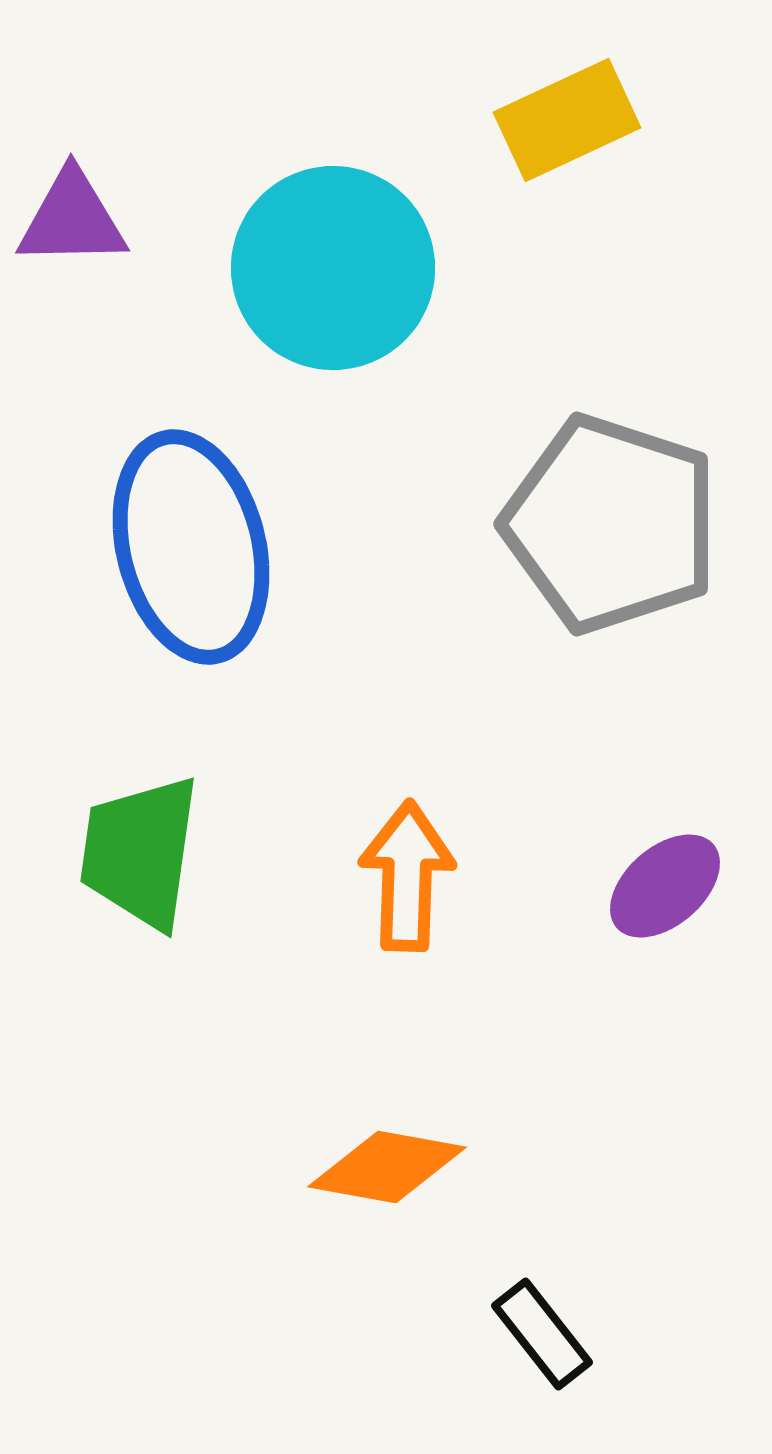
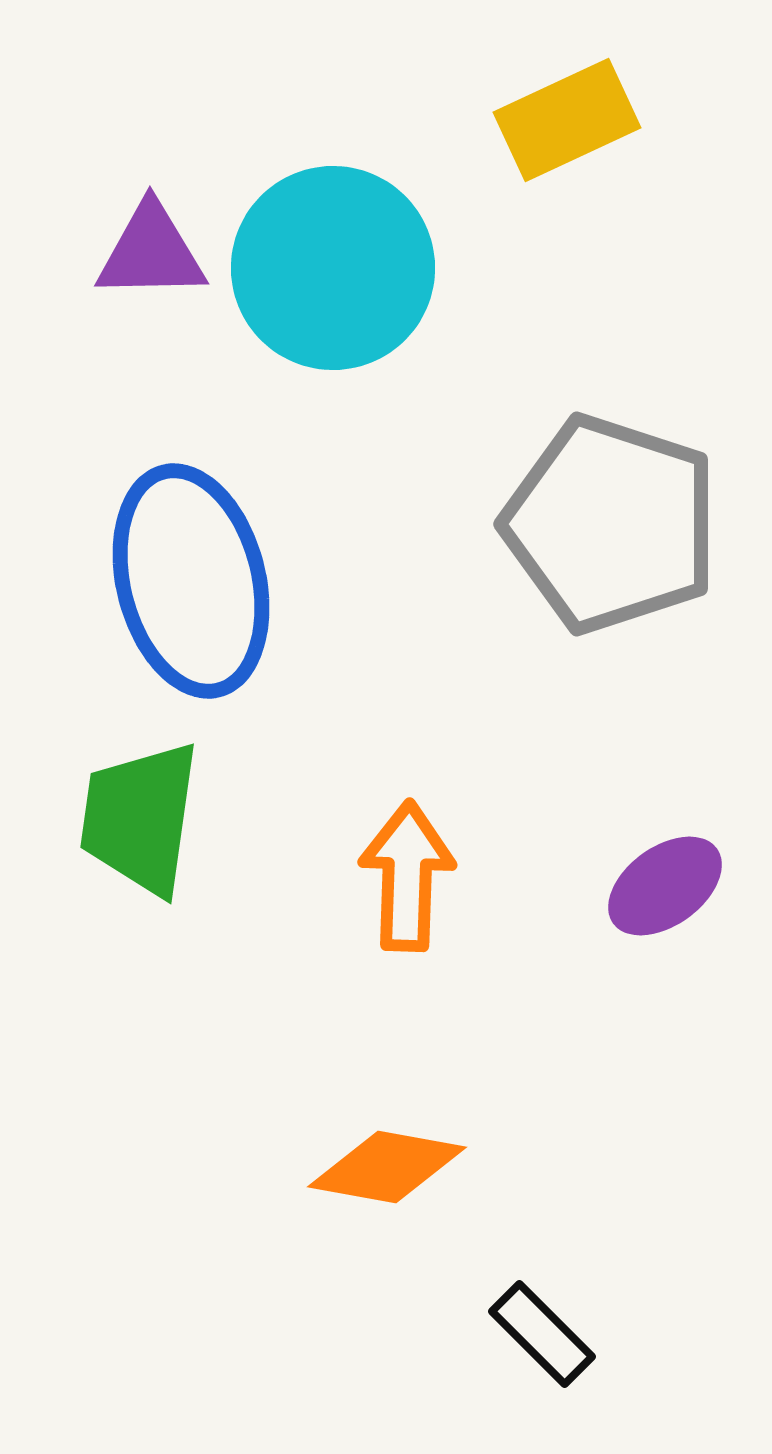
purple triangle: moved 79 px right, 33 px down
blue ellipse: moved 34 px down
green trapezoid: moved 34 px up
purple ellipse: rotated 5 degrees clockwise
black rectangle: rotated 7 degrees counterclockwise
